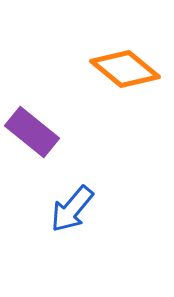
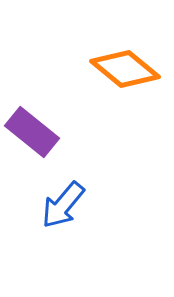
blue arrow: moved 9 px left, 4 px up
